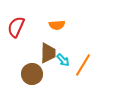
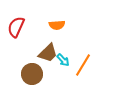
brown trapezoid: rotated 45 degrees clockwise
